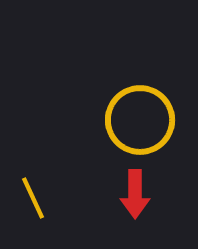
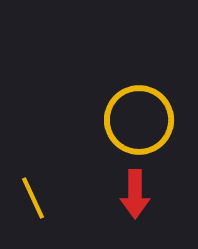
yellow circle: moved 1 px left
